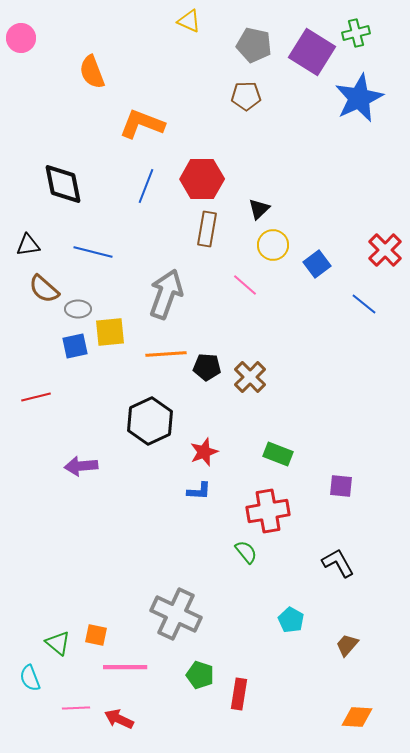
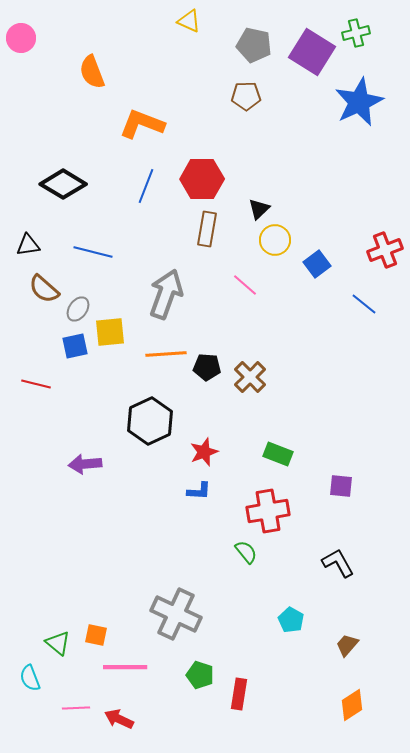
blue star at (359, 98): moved 4 px down
black diamond at (63, 184): rotated 48 degrees counterclockwise
yellow circle at (273, 245): moved 2 px right, 5 px up
red cross at (385, 250): rotated 24 degrees clockwise
gray ellipse at (78, 309): rotated 55 degrees counterclockwise
red line at (36, 397): moved 13 px up; rotated 28 degrees clockwise
purple arrow at (81, 466): moved 4 px right, 2 px up
orange diamond at (357, 717): moved 5 px left, 12 px up; rotated 36 degrees counterclockwise
